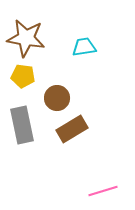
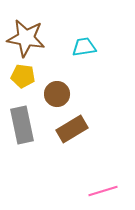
brown circle: moved 4 px up
